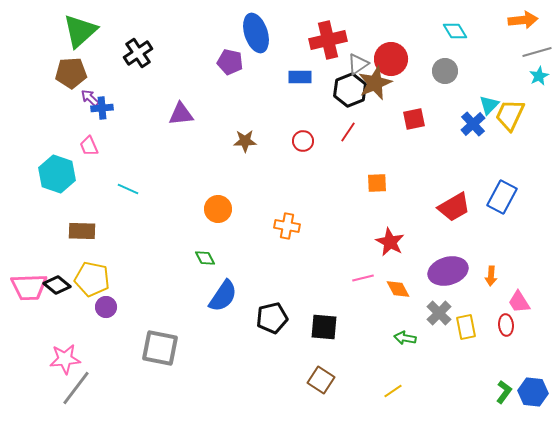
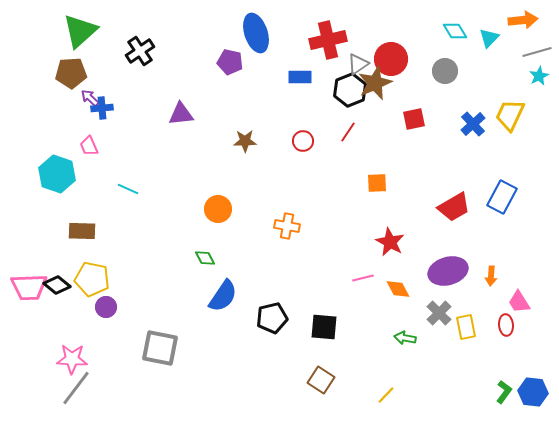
black cross at (138, 53): moved 2 px right, 2 px up
cyan triangle at (489, 105): moved 67 px up
pink star at (65, 359): moved 7 px right; rotated 8 degrees clockwise
yellow line at (393, 391): moved 7 px left, 4 px down; rotated 12 degrees counterclockwise
